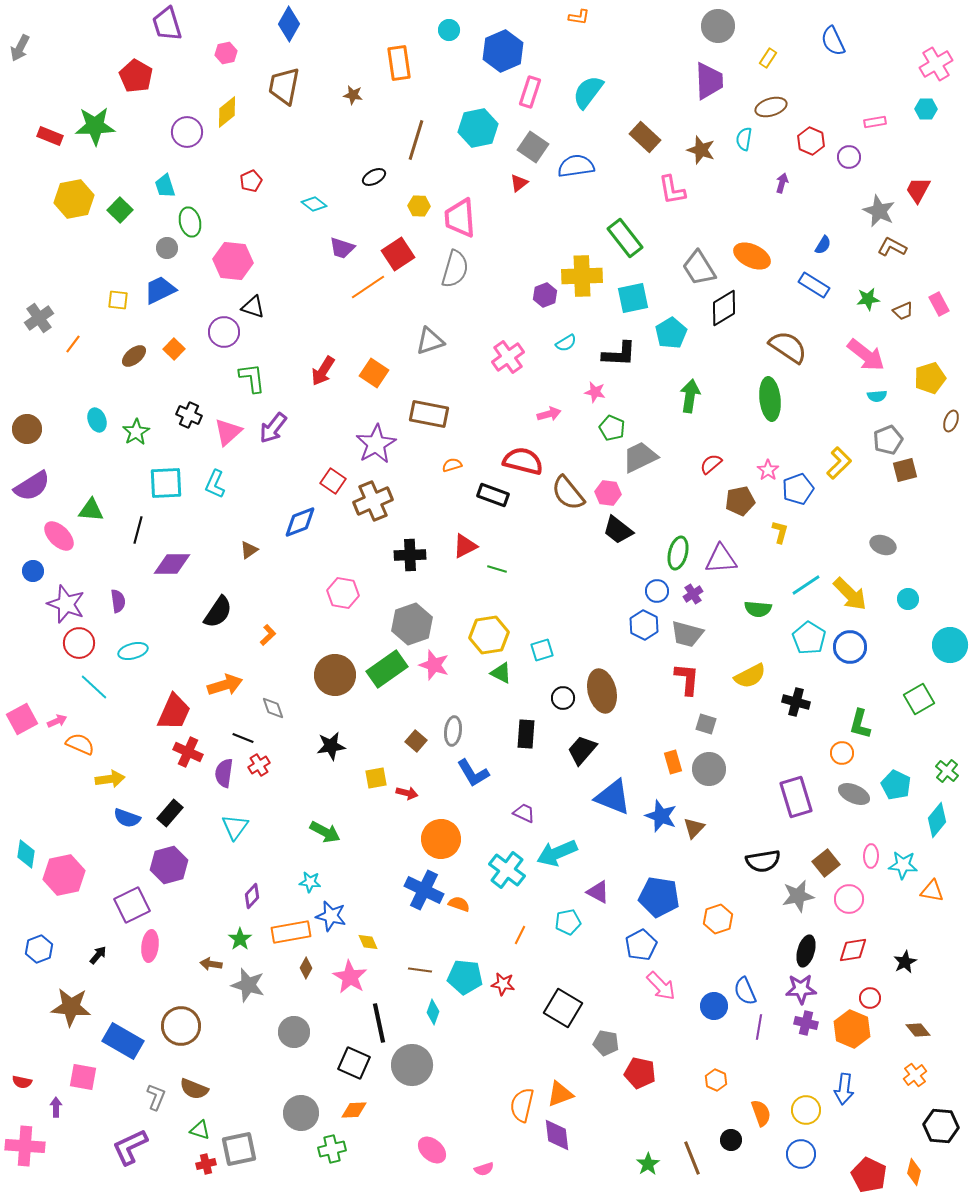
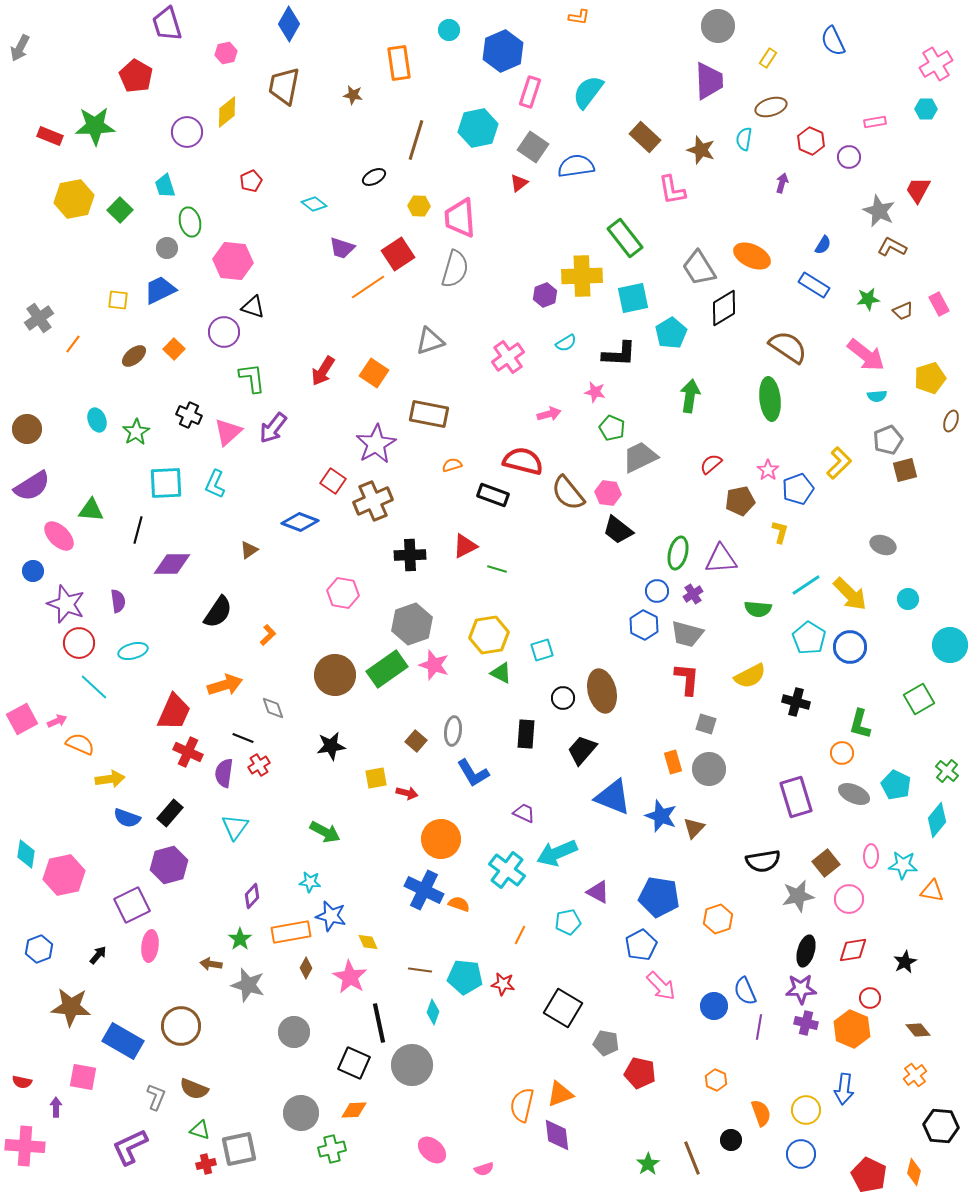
blue diamond at (300, 522): rotated 42 degrees clockwise
